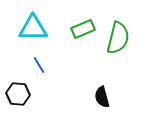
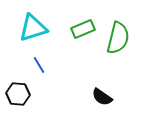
cyan triangle: rotated 16 degrees counterclockwise
black semicircle: rotated 40 degrees counterclockwise
